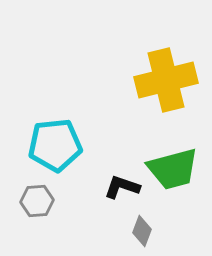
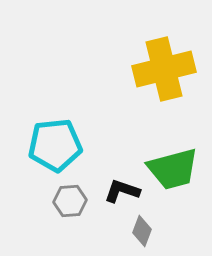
yellow cross: moved 2 px left, 11 px up
black L-shape: moved 4 px down
gray hexagon: moved 33 px right
